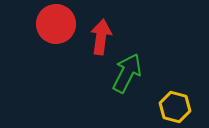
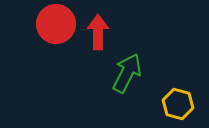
red arrow: moved 3 px left, 5 px up; rotated 8 degrees counterclockwise
yellow hexagon: moved 3 px right, 3 px up
